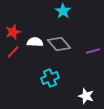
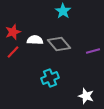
white semicircle: moved 2 px up
